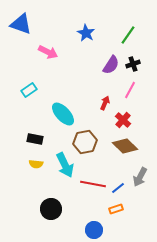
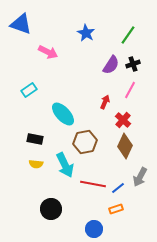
red arrow: moved 1 px up
brown diamond: rotated 70 degrees clockwise
blue circle: moved 1 px up
